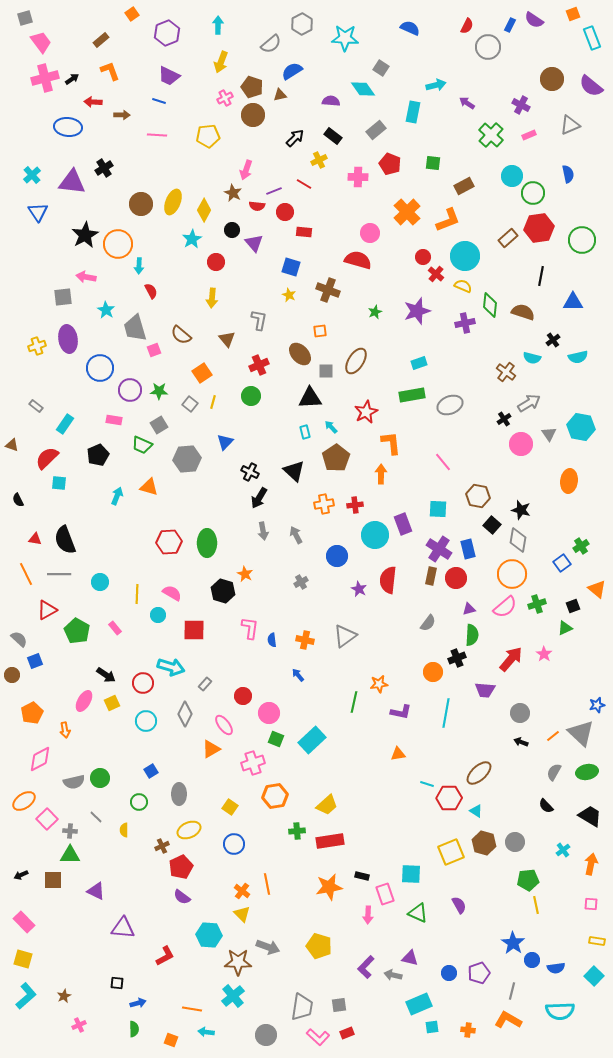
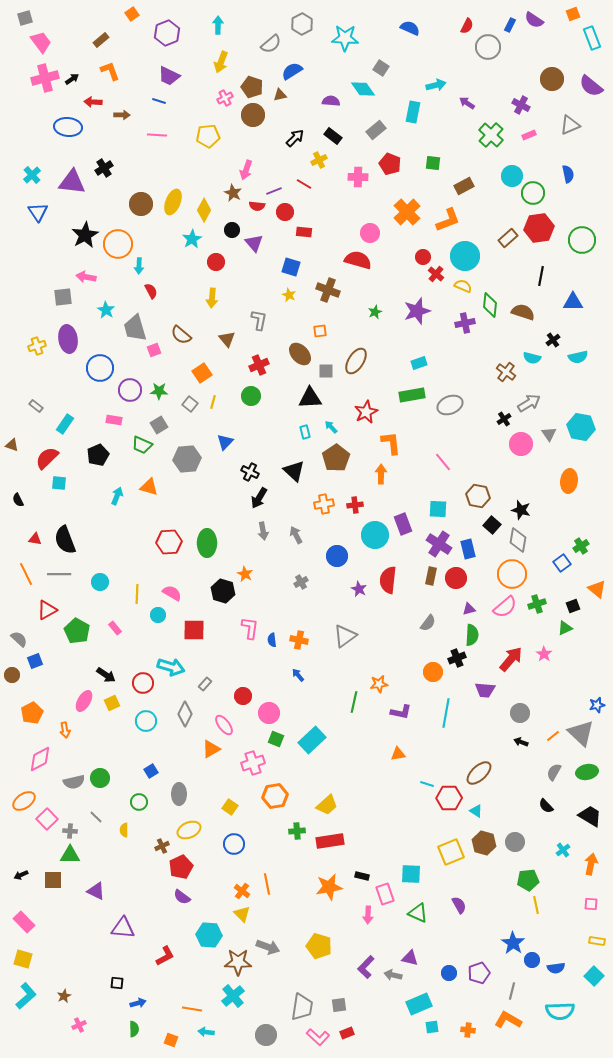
purple cross at (439, 549): moved 5 px up
orange cross at (305, 640): moved 6 px left
